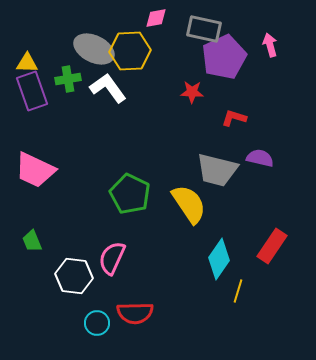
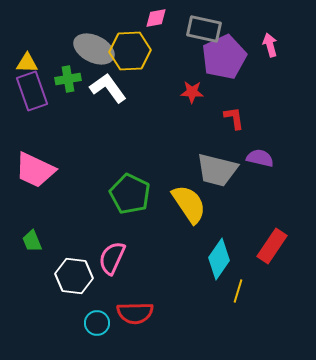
red L-shape: rotated 65 degrees clockwise
